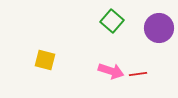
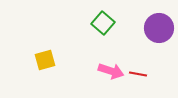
green square: moved 9 px left, 2 px down
yellow square: rotated 30 degrees counterclockwise
red line: rotated 18 degrees clockwise
